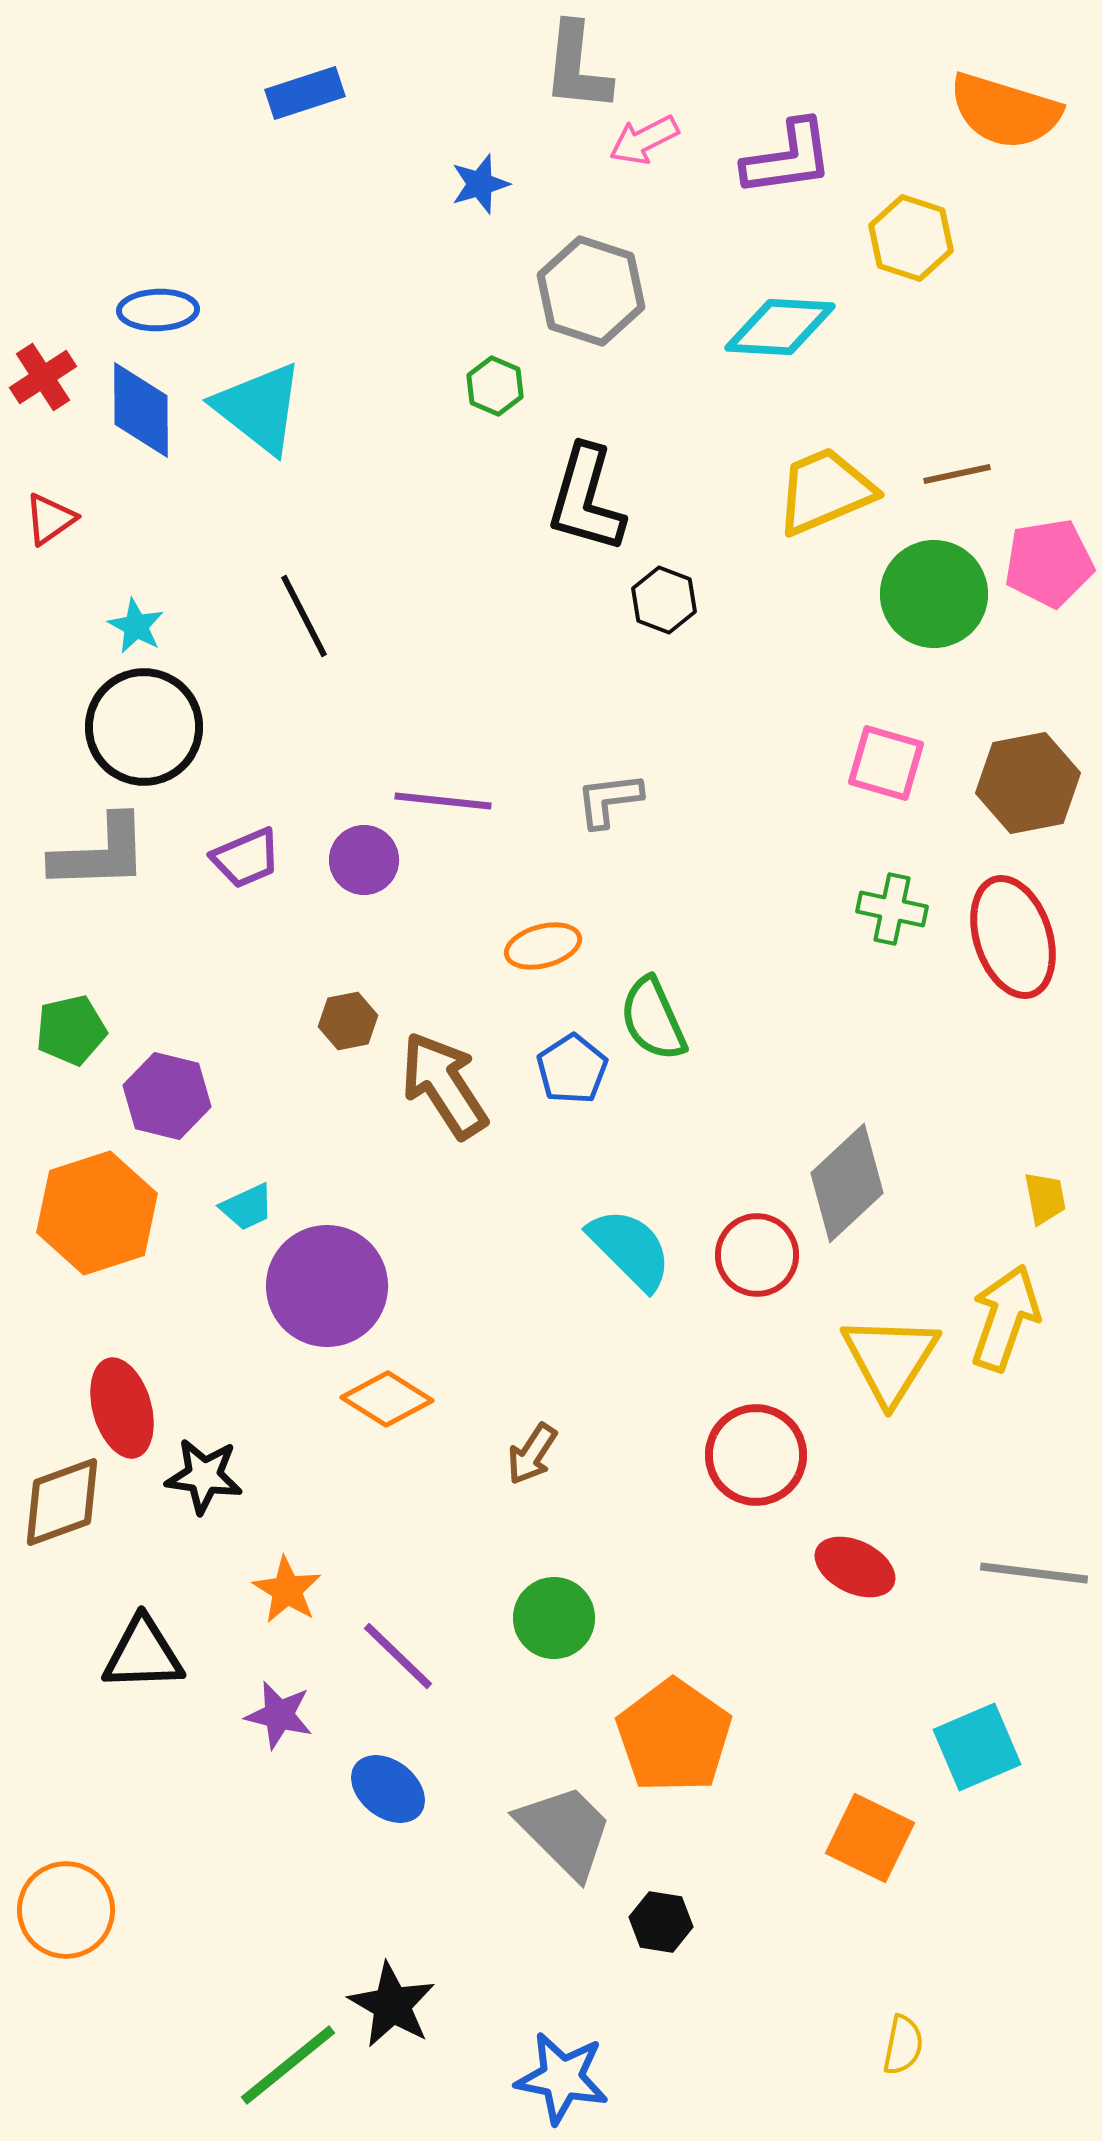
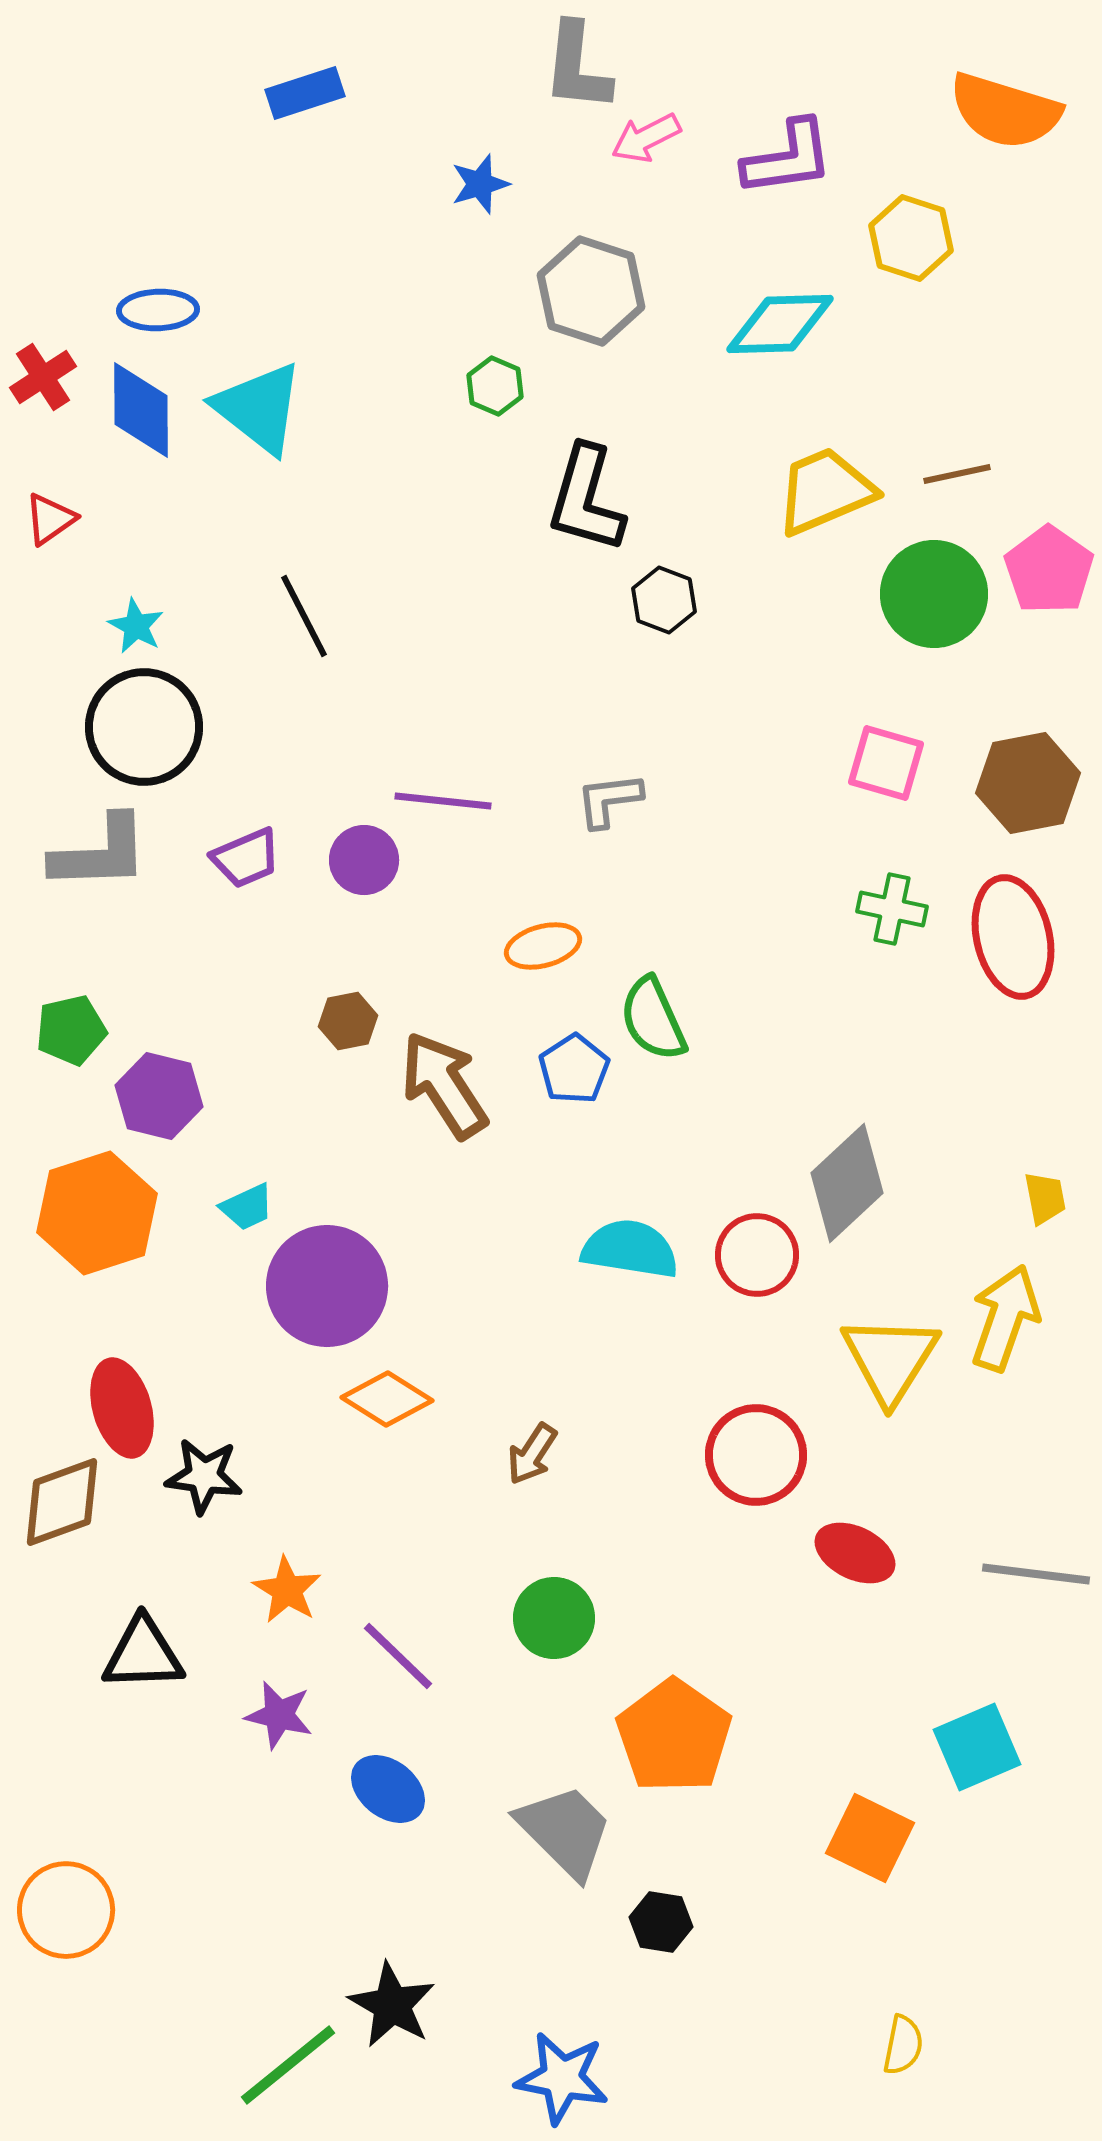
pink arrow at (644, 140): moved 2 px right, 2 px up
cyan diamond at (780, 327): moved 3 px up; rotated 5 degrees counterclockwise
pink pentagon at (1049, 563): moved 7 px down; rotated 28 degrees counterclockwise
red ellipse at (1013, 937): rotated 5 degrees clockwise
blue pentagon at (572, 1069): moved 2 px right
purple hexagon at (167, 1096): moved 8 px left
cyan semicircle at (630, 1249): rotated 36 degrees counterclockwise
red ellipse at (855, 1567): moved 14 px up
gray line at (1034, 1573): moved 2 px right, 1 px down
